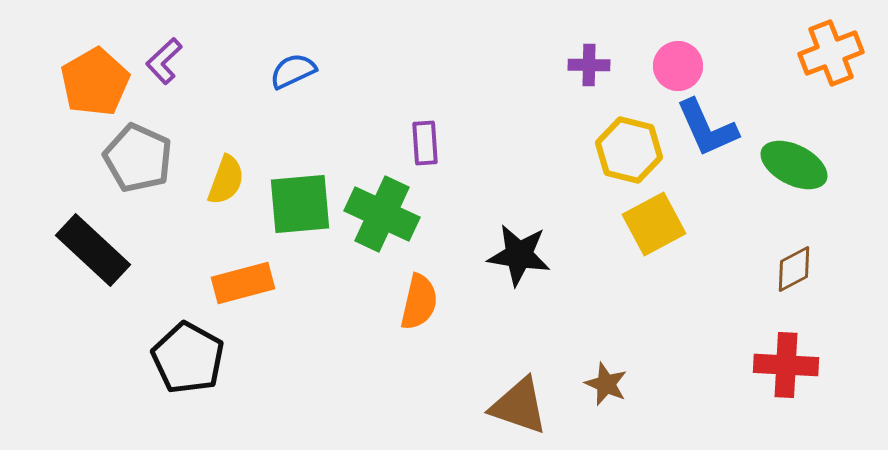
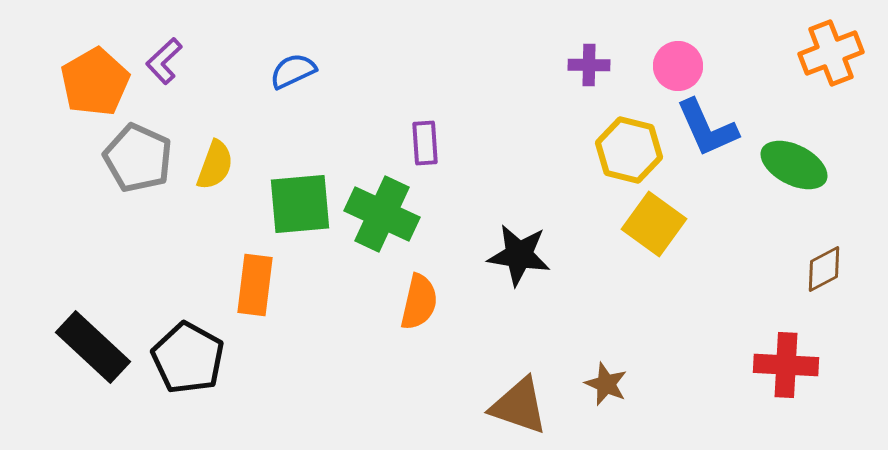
yellow semicircle: moved 11 px left, 15 px up
yellow square: rotated 26 degrees counterclockwise
black rectangle: moved 97 px down
brown diamond: moved 30 px right
orange rectangle: moved 12 px right, 2 px down; rotated 68 degrees counterclockwise
